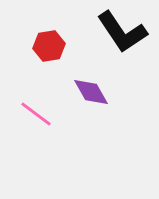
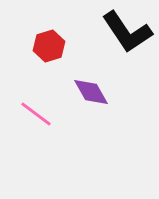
black L-shape: moved 5 px right
red hexagon: rotated 8 degrees counterclockwise
